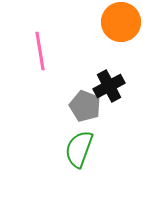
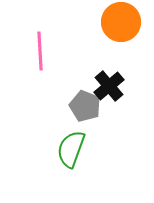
pink line: rotated 6 degrees clockwise
black cross: rotated 12 degrees counterclockwise
green semicircle: moved 8 px left
